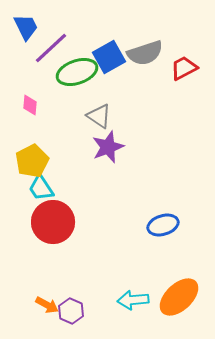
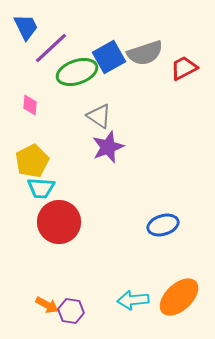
cyan trapezoid: rotated 52 degrees counterclockwise
red circle: moved 6 px right
purple hexagon: rotated 15 degrees counterclockwise
